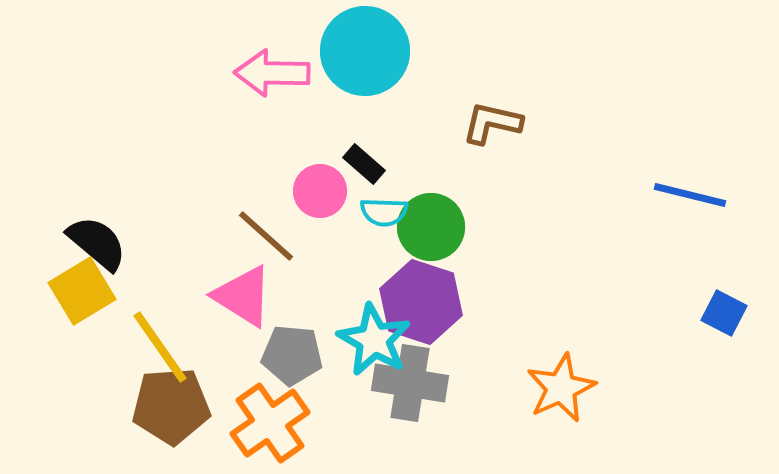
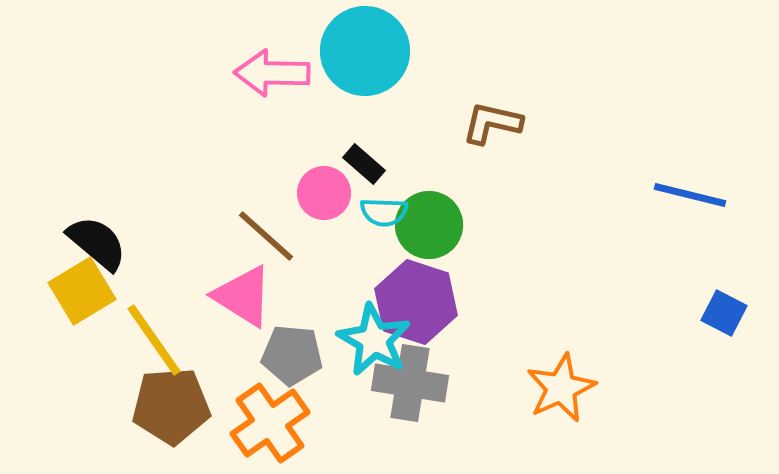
pink circle: moved 4 px right, 2 px down
green circle: moved 2 px left, 2 px up
purple hexagon: moved 5 px left
yellow line: moved 6 px left, 7 px up
